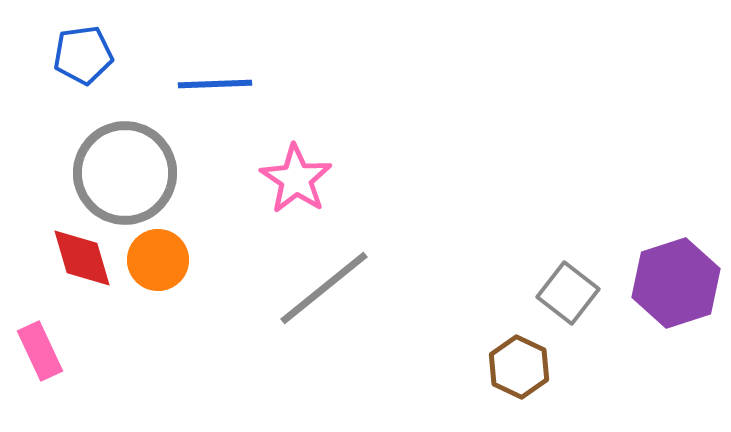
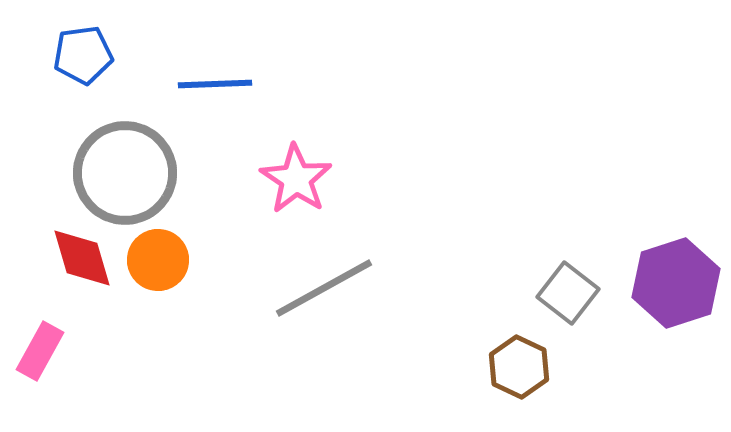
gray line: rotated 10 degrees clockwise
pink rectangle: rotated 54 degrees clockwise
